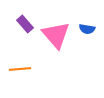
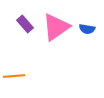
pink triangle: moved 8 px up; rotated 36 degrees clockwise
orange line: moved 6 px left, 7 px down
